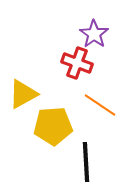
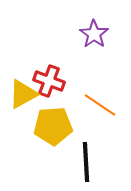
red cross: moved 28 px left, 18 px down
